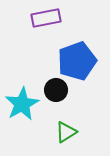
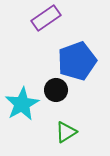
purple rectangle: rotated 24 degrees counterclockwise
